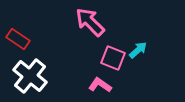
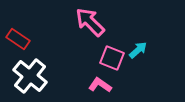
pink square: moved 1 px left
